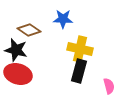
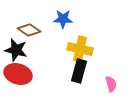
pink semicircle: moved 2 px right, 2 px up
